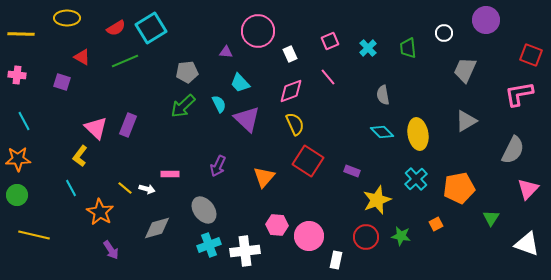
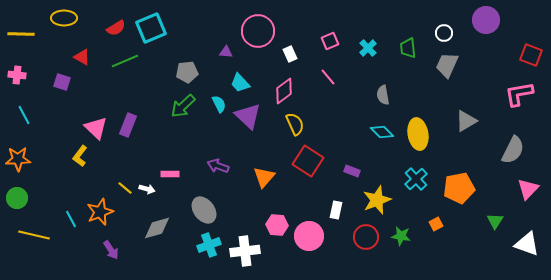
yellow ellipse at (67, 18): moved 3 px left
cyan square at (151, 28): rotated 8 degrees clockwise
gray trapezoid at (465, 70): moved 18 px left, 5 px up
pink diamond at (291, 91): moved 7 px left; rotated 16 degrees counterclockwise
purple triangle at (247, 119): moved 1 px right, 3 px up
cyan line at (24, 121): moved 6 px up
purple arrow at (218, 166): rotated 85 degrees clockwise
cyan line at (71, 188): moved 31 px down
green circle at (17, 195): moved 3 px down
orange star at (100, 212): rotated 20 degrees clockwise
green triangle at (491, 218): moved 4 px right, 3 px down
white rectangle at (336, 260): moved 50 px up
